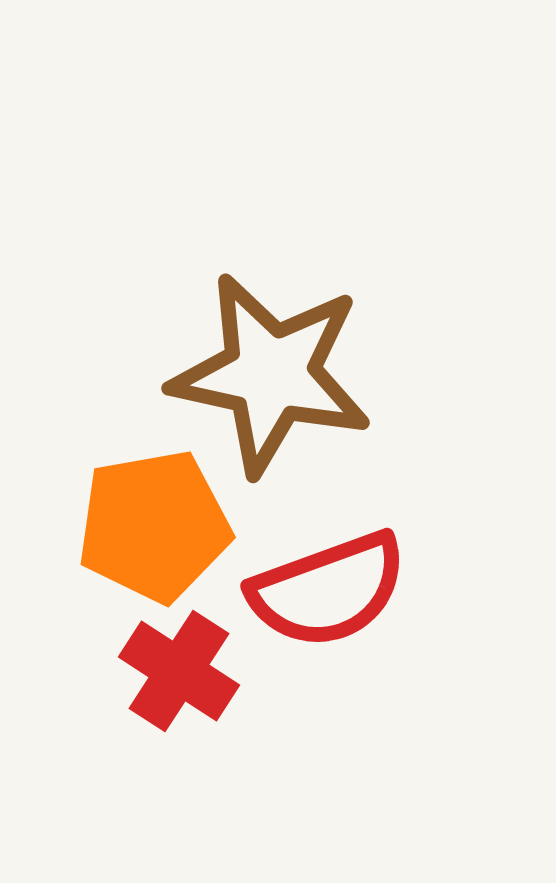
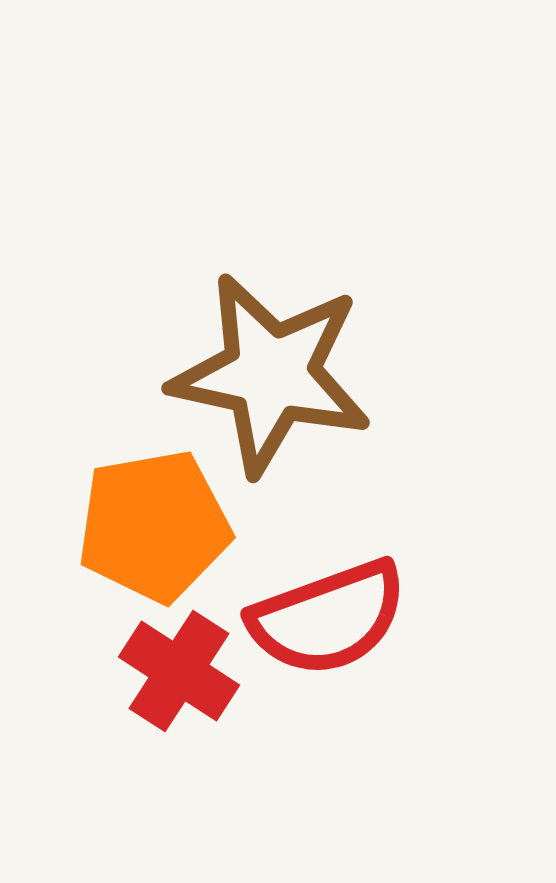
red semicircle: moved 28 px down
